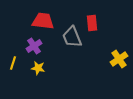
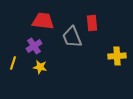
yellow cross: moved 2 px left, 3 px up; rotated 30 degrees clockwise
yellow star: moved 2 px right, 1 px up
